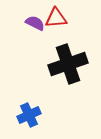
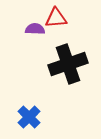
purple semicircle: moved 6 px down; rotated 24 degrees counterclockwise
blue cross: moved 2 px down; rotated 20 degrees counterclockwise
